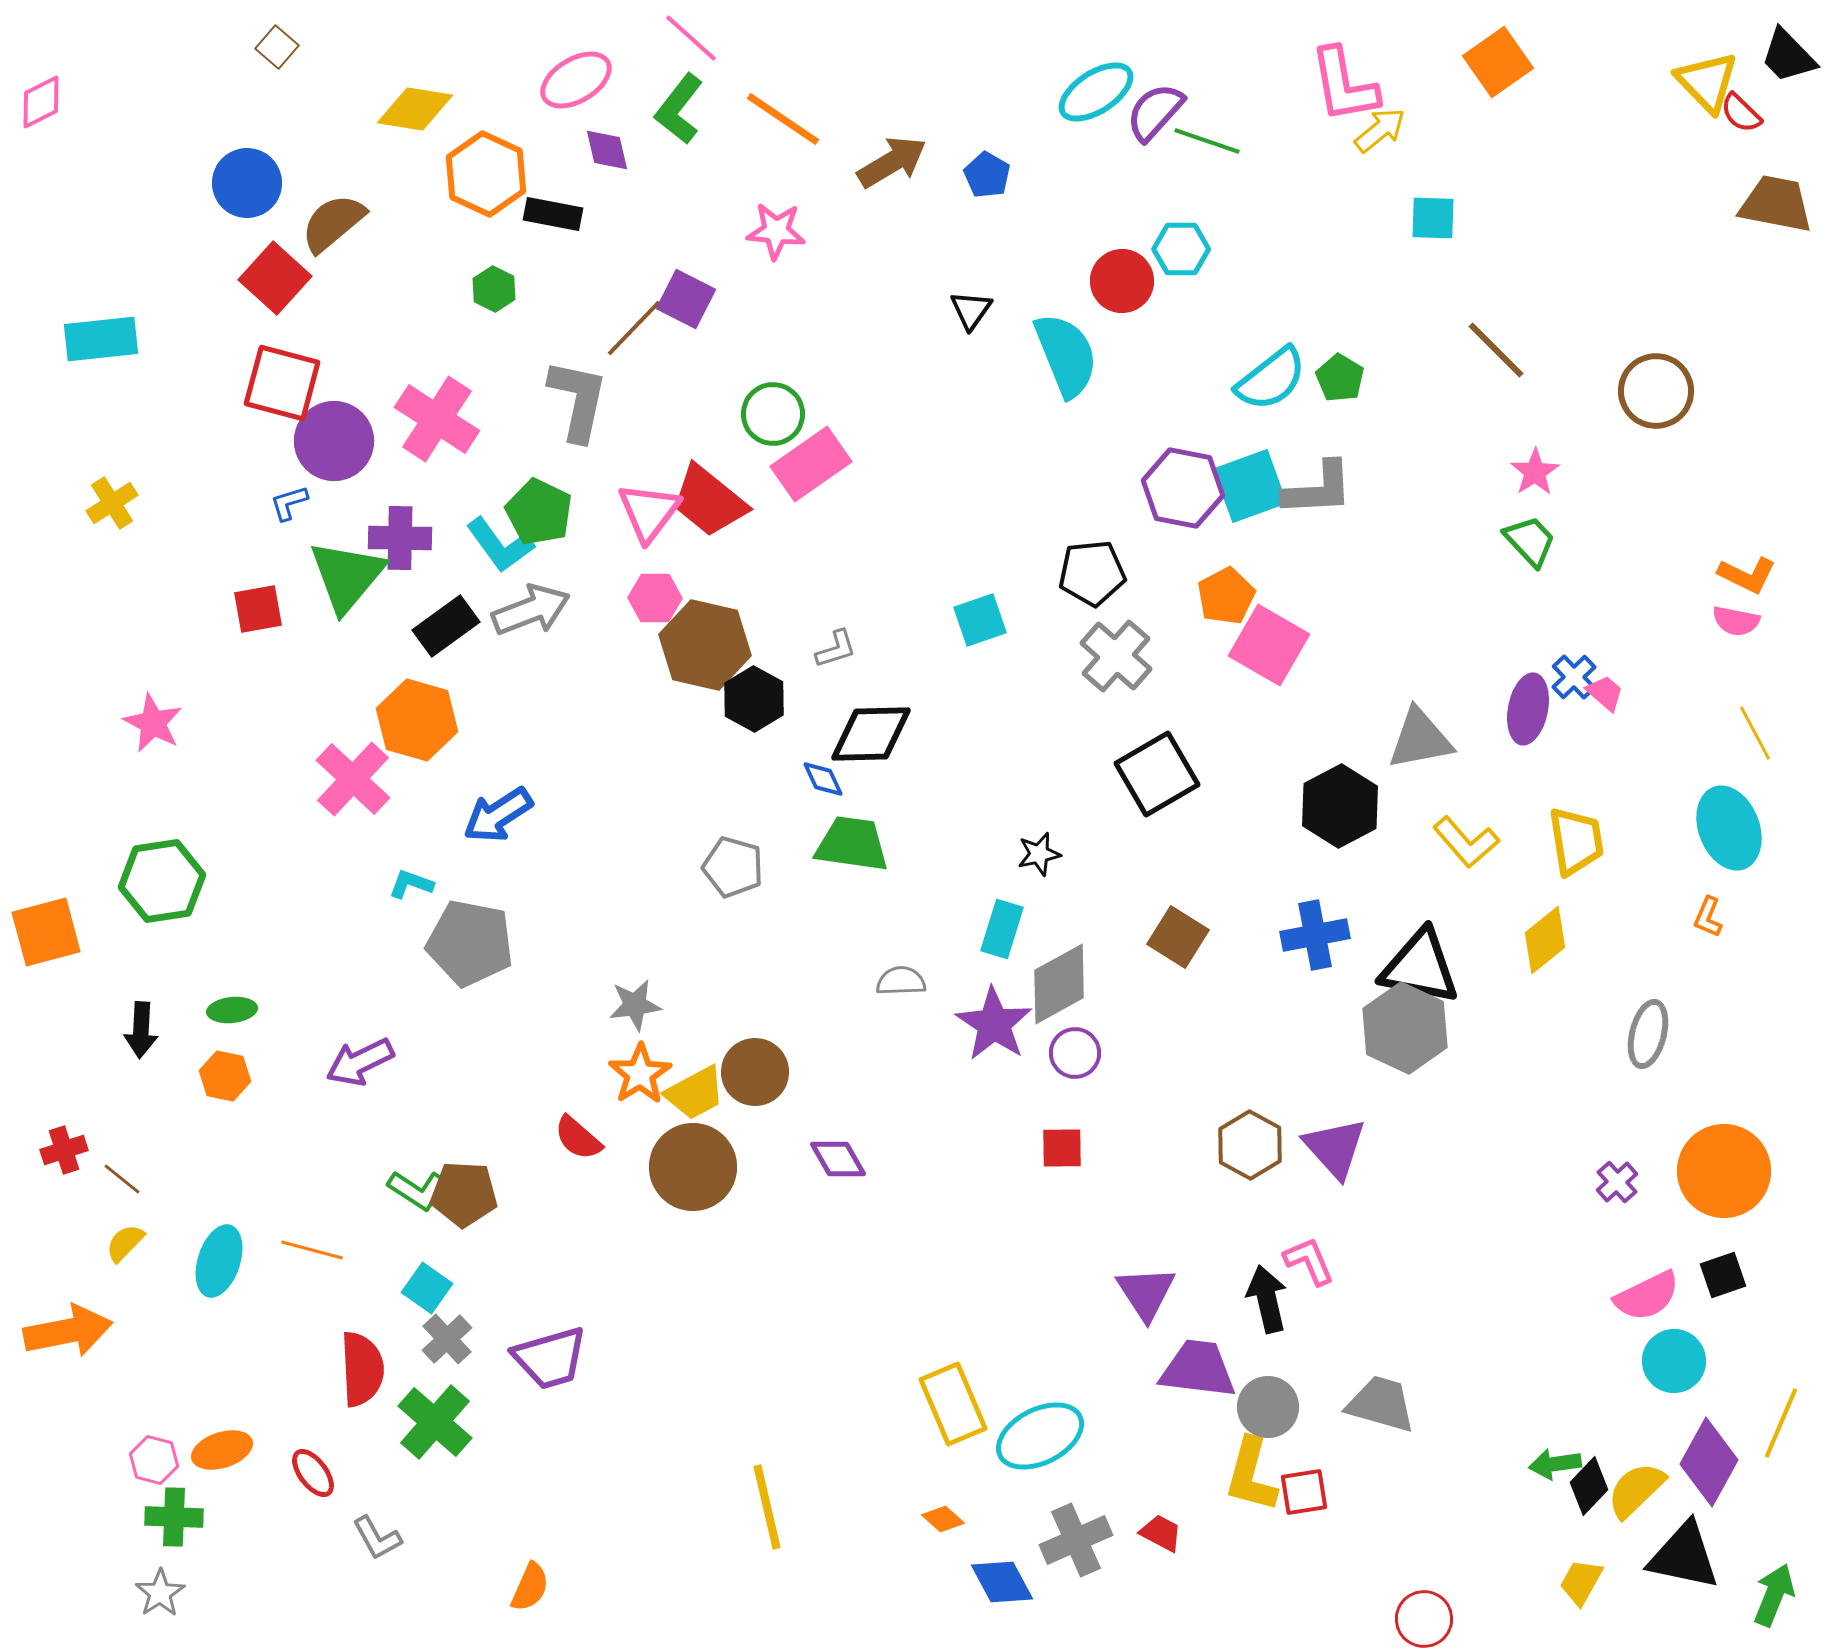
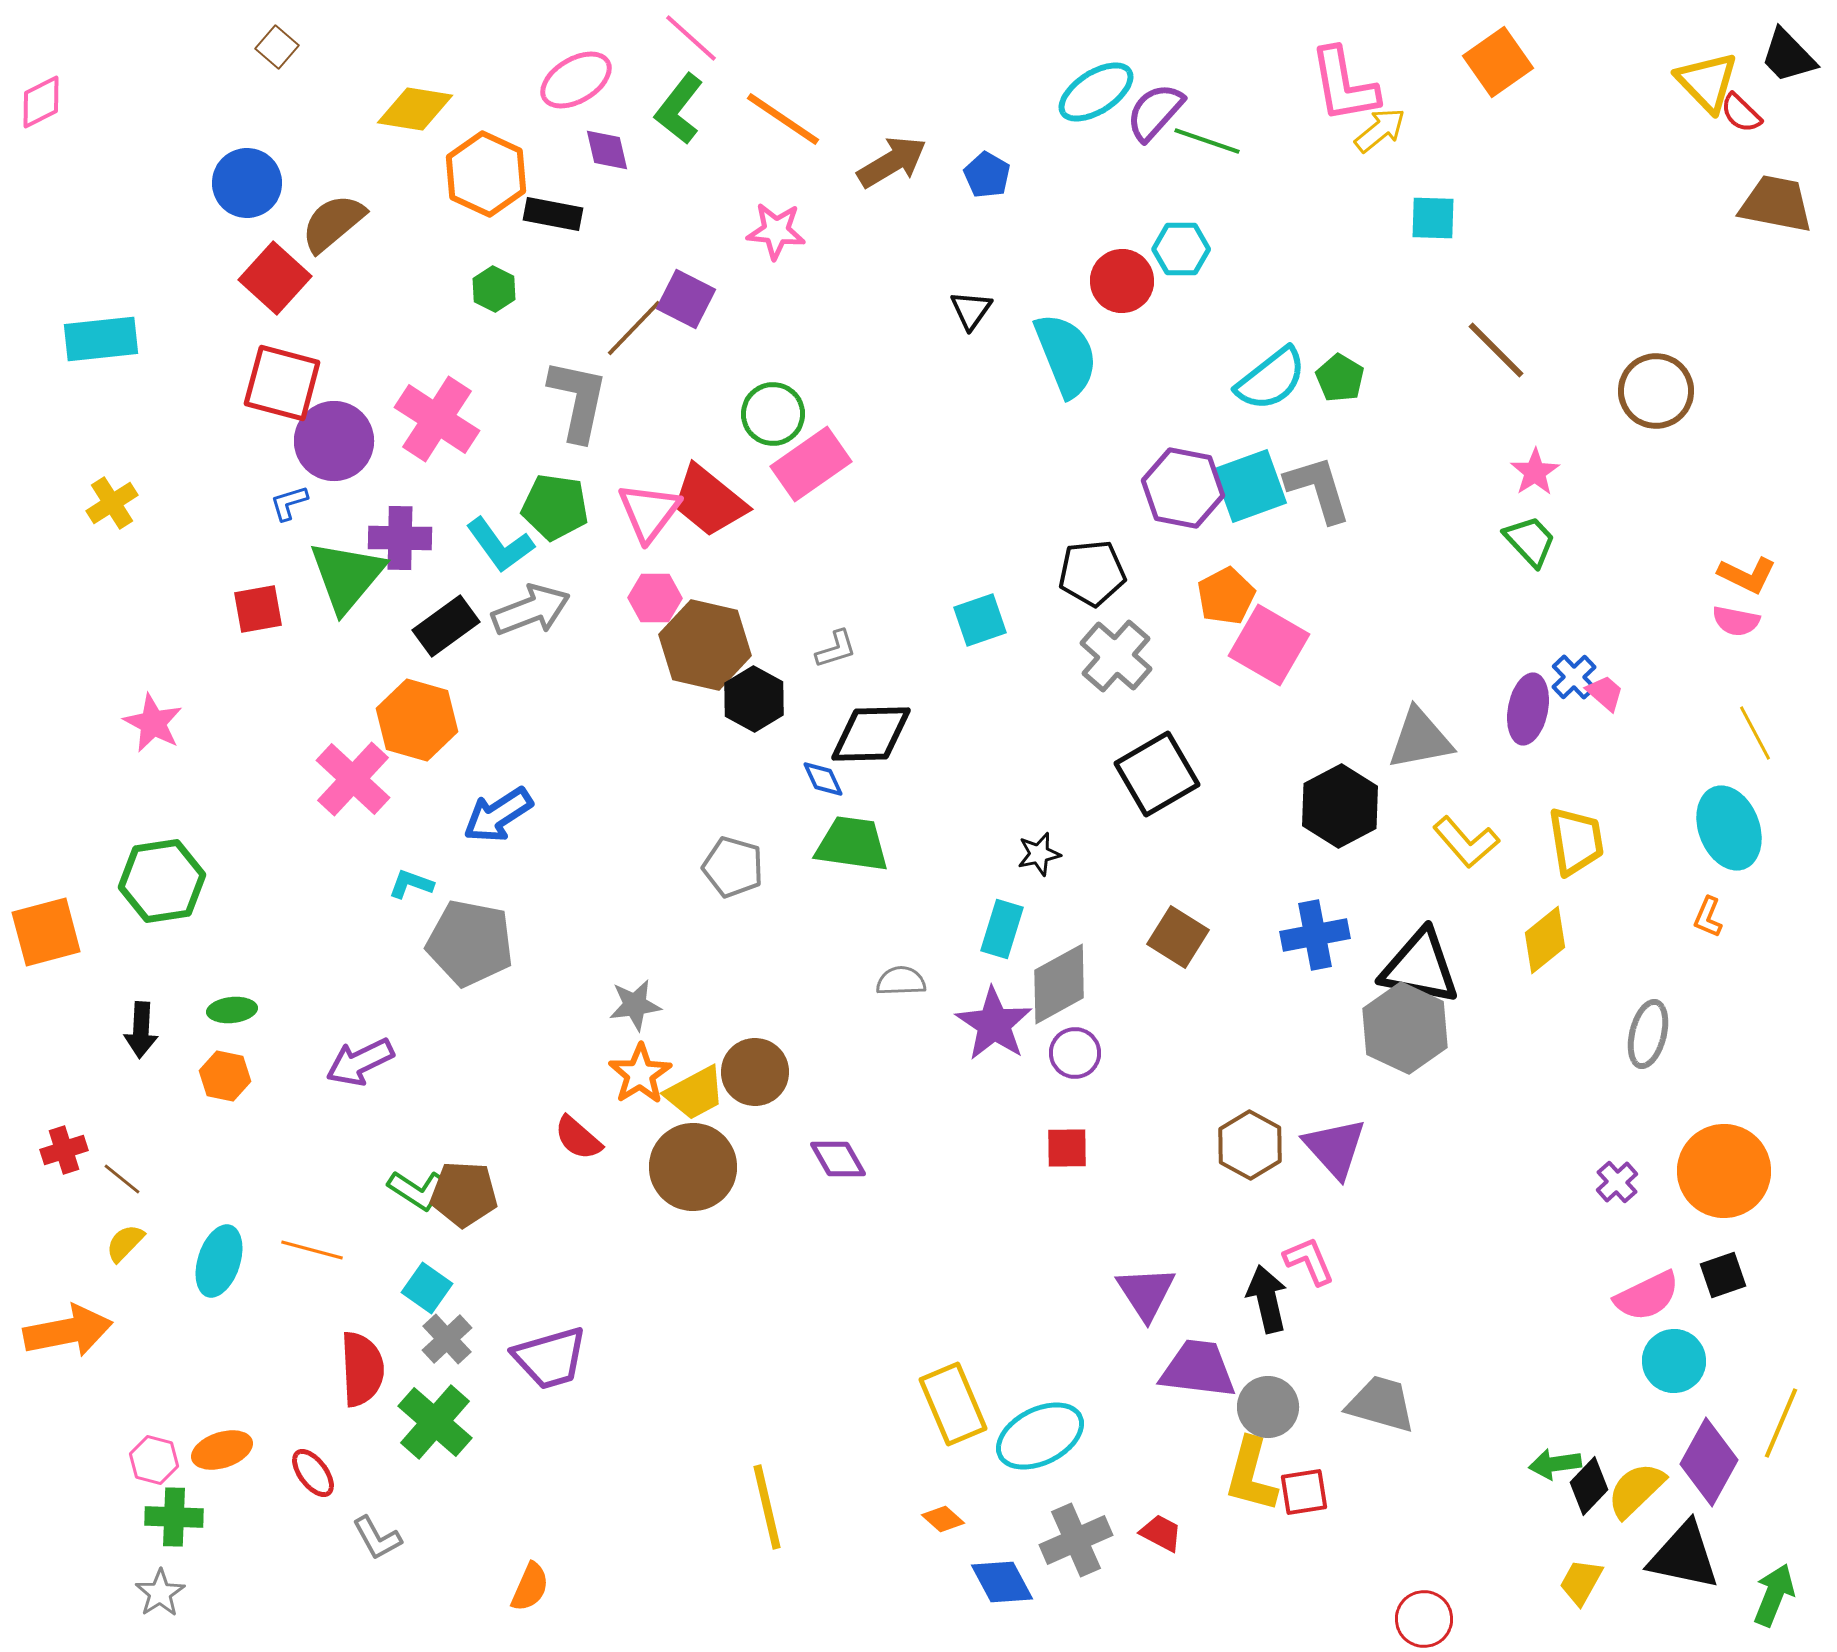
gray L-shape at (1318, 489): rotated 104 degrees counterclockwise
green pentagon at (539, 512): moved 16 px right, 5 px up; rotated 18 degrees counterclockwise
red square at (1062, 1148): moved 5 px right
